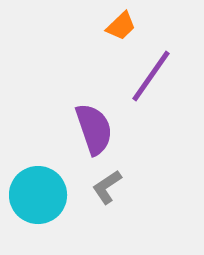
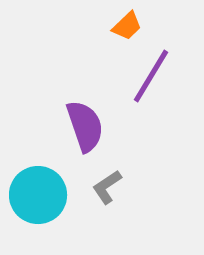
orange trapezoid: moved 6 px right
purple line: rotated 4 degrees counterclockwise
purple semicircle: moved 9 px left, 3 px up
